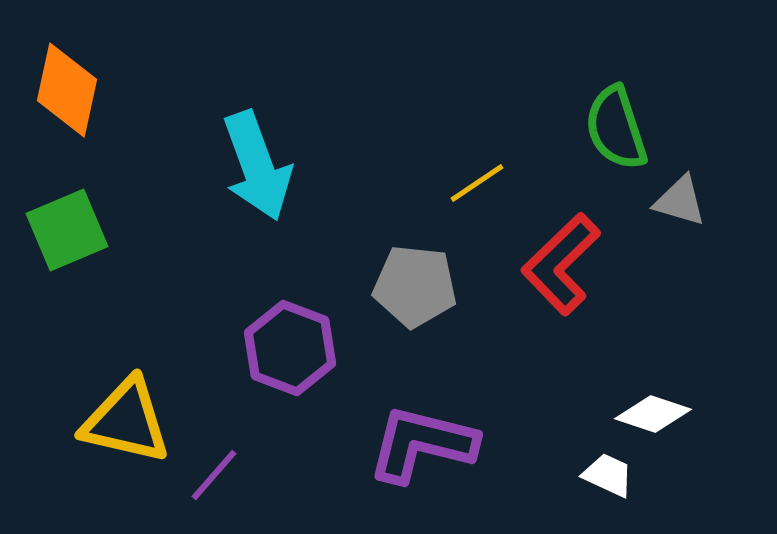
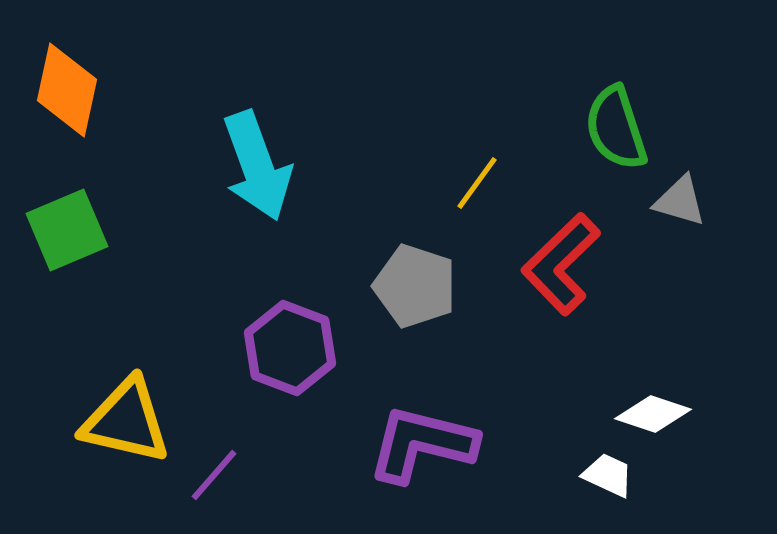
yellow line: rotated 20 degrees counterclockwise
gray pentagon: rotated 12 degrees clockwise
